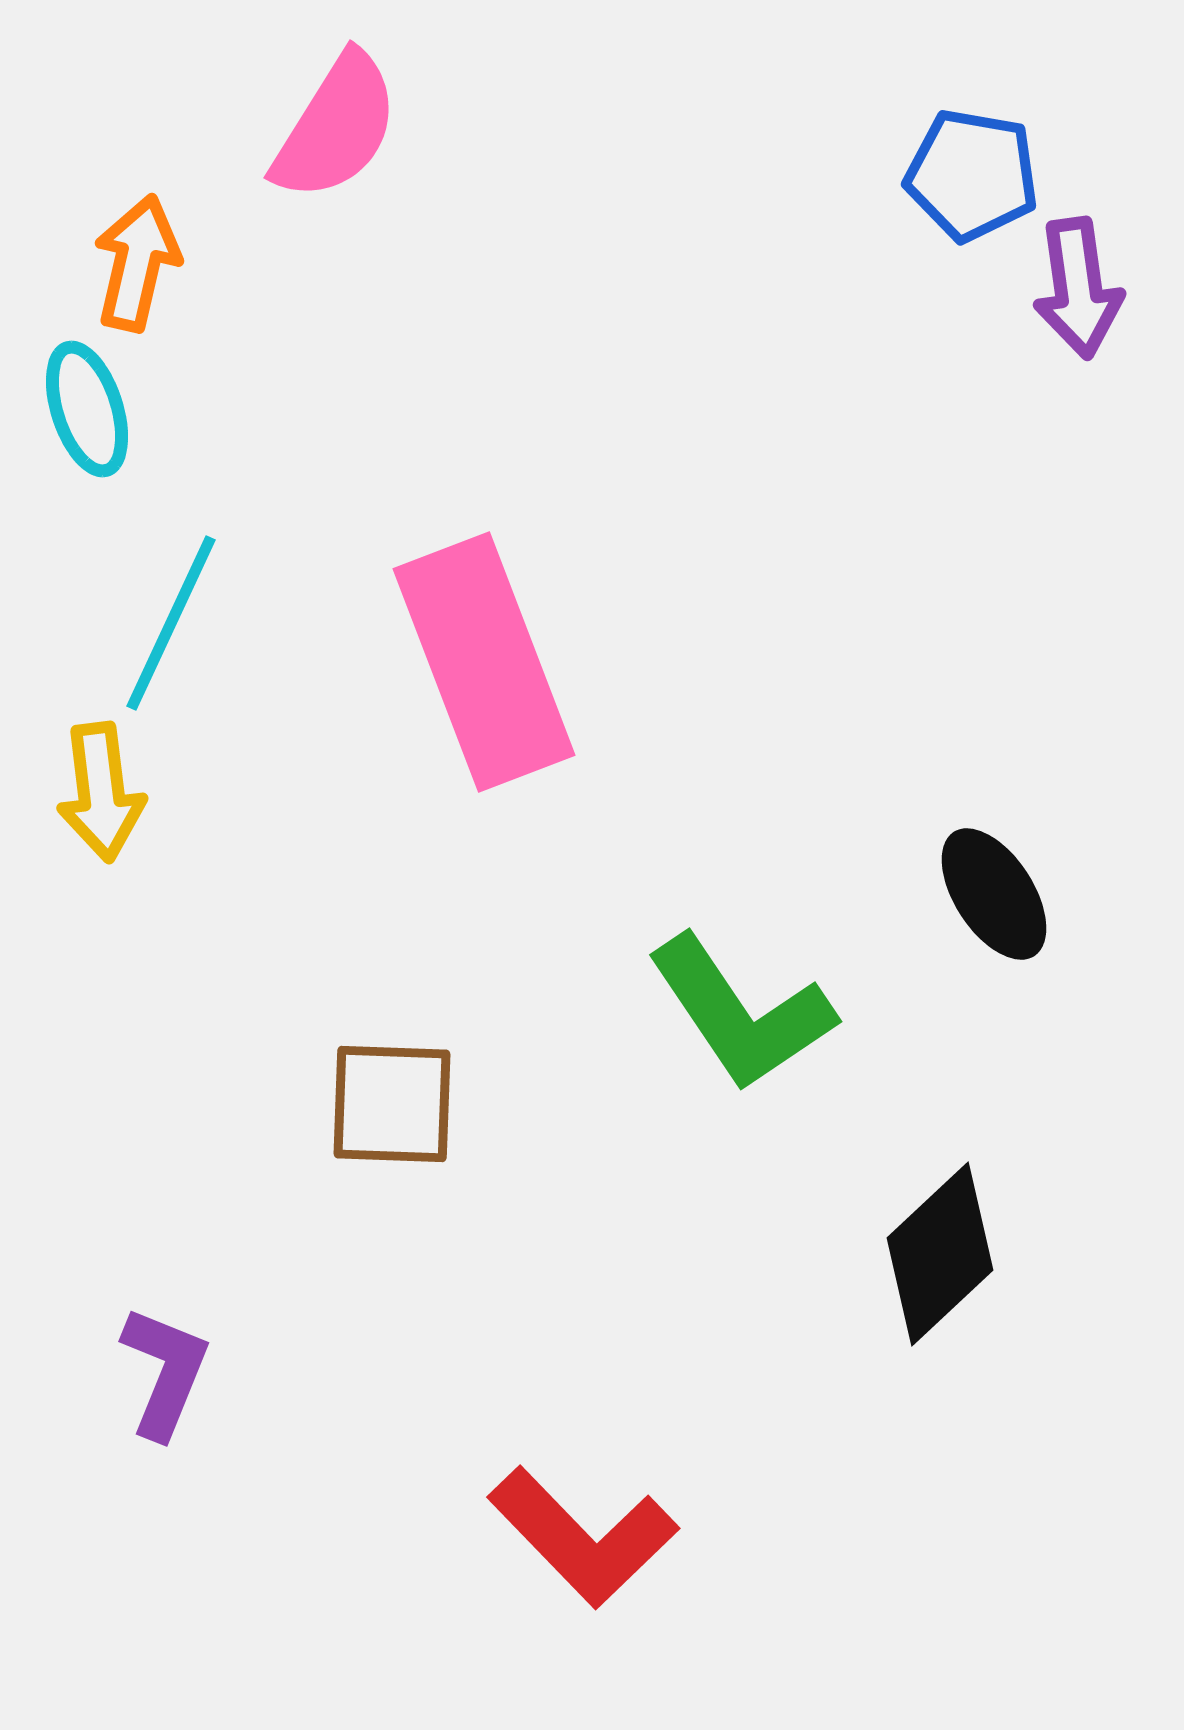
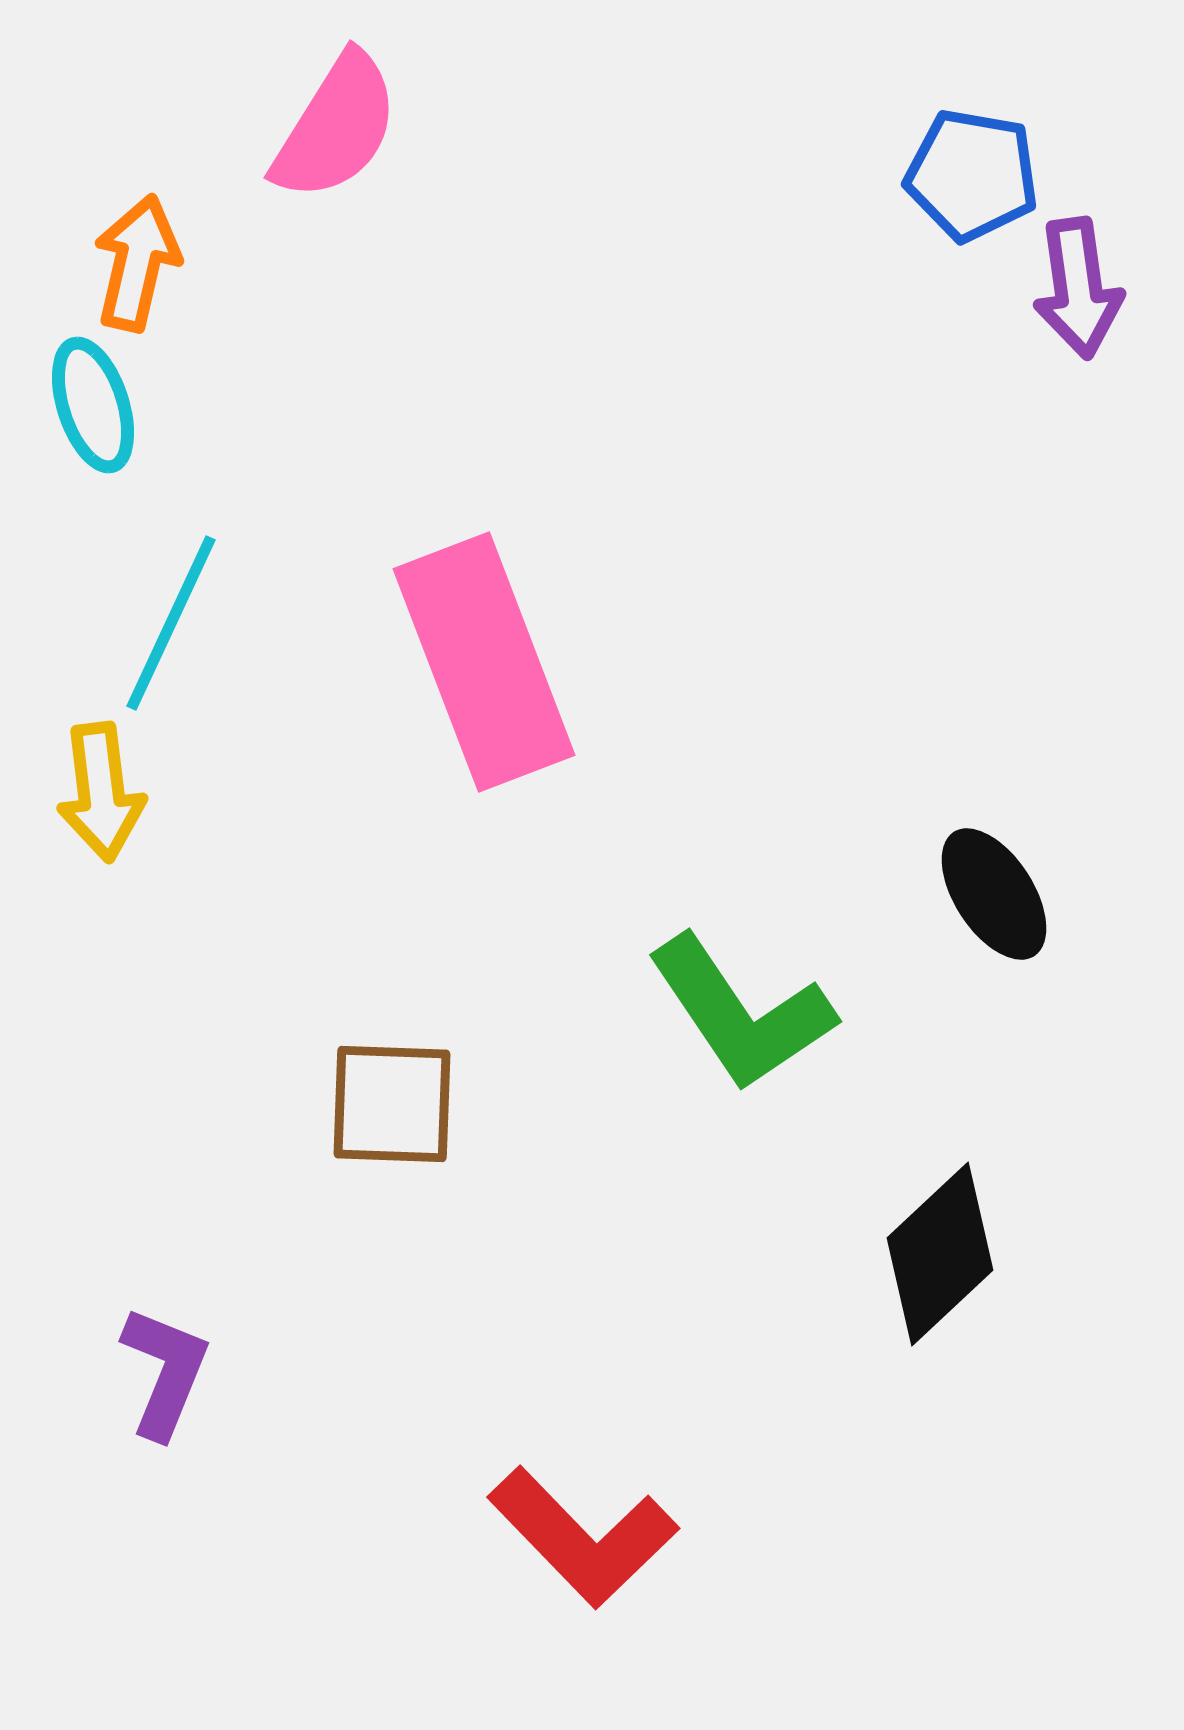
cyan ellipse: moved 6 px right, 4 px up
